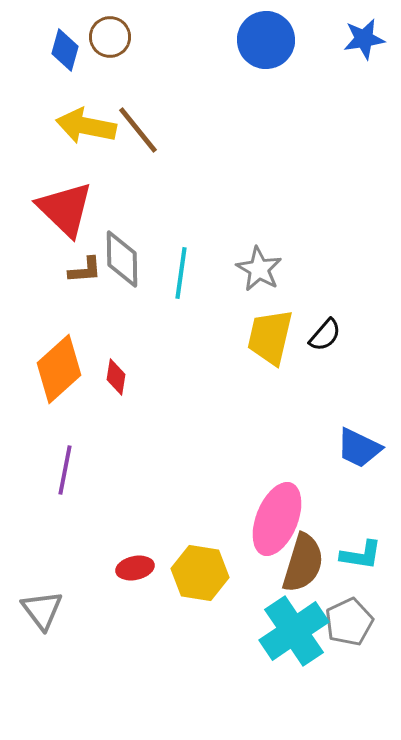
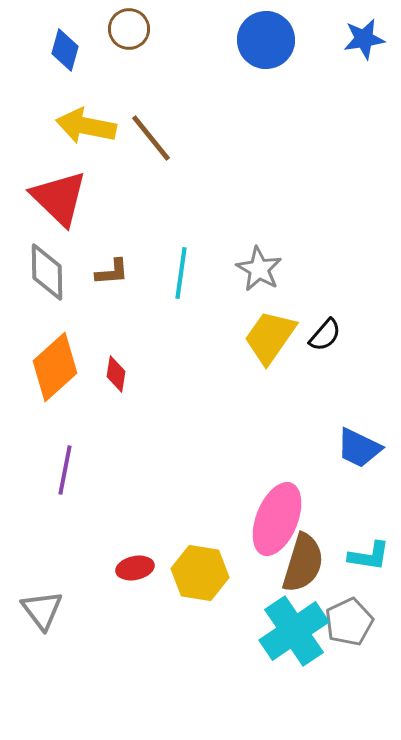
brown circle: moved 19 px right, 8 px up
brown line: moved 13 px right, 8 px down
red triangle: moved 6 px left, 11 px up
gray diamond: moved 75 px left, 13 px down
brown L-shape: moved 27 px right, 2 px down
yellow trapezoid: rotated 22 degrees clockwise
orange diamond: moved 4 px left, 2 px up
red diamond: moved 3 px up
cyan L-shape: moved 8 px right, 1 px down
